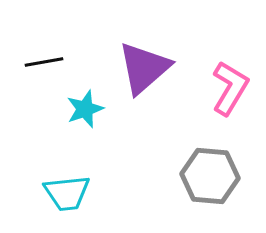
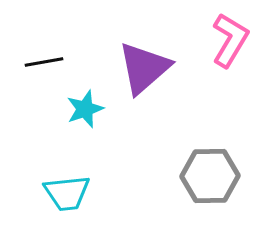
pink L-shape: moved 48 px up
gray hexagon: rotated 6 degrees counterclockwise
